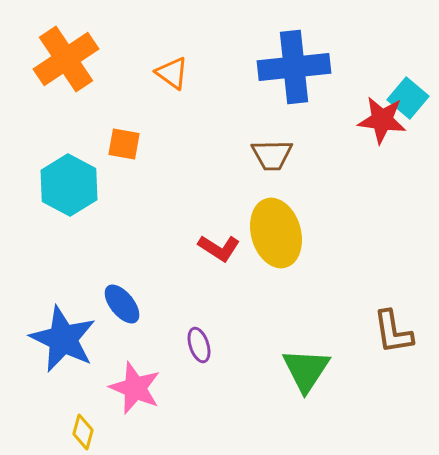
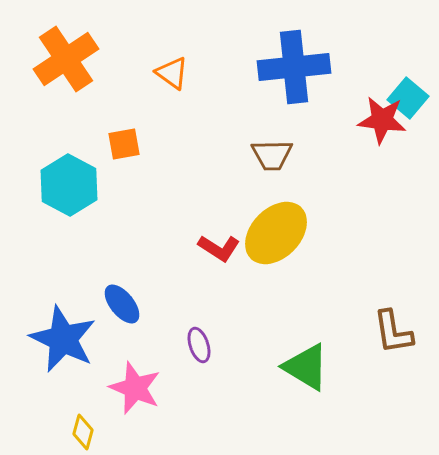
orange square: rotated 20 degrees counterclockwise
yellow ellipse: rotated 60 degrees clockwise
green triangle: moved 3 px up; rotated 32 degrees counterclockwise
